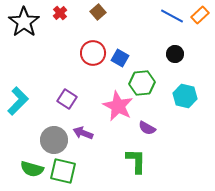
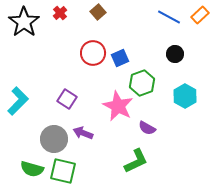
blue line: moved 3 px left, 1 px down
blue square: rotated 36 degrees clockwise
green hexagon: rotated 15 degrees counterclockwise
cyan hexagon: rotated 15 degrees clockwise
gray circle: moved 1 px up
green L-shape: rotated 64 degrees clockwise
